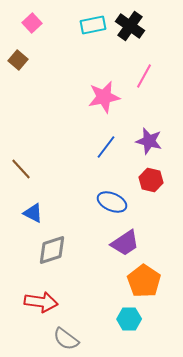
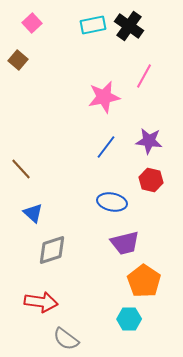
black cross: moved 1 px left
purple star: rotated 8 degrees counterclockwise
blue ellipse: rotated 12 degrees counterclockwise
blue triangle: rotated 15 degrees clockwise
purple trapezoid: rotated 20 degrees clockwise
